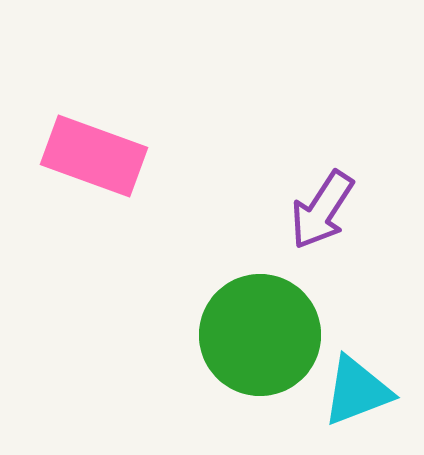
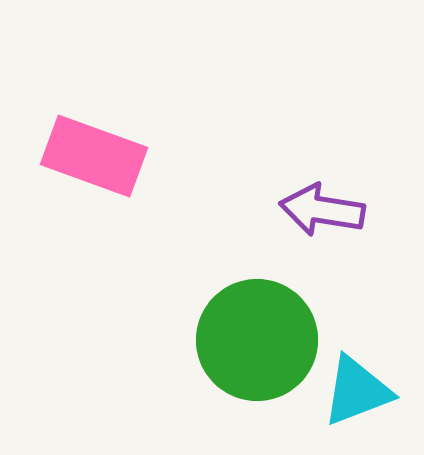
purple arrow: rotated 66 degrees clockwise
green circle: moved 3 px left, 5 px down
